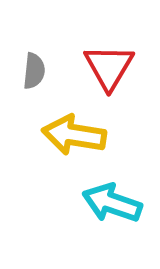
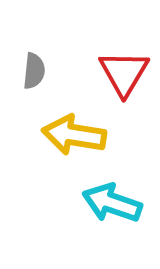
red triangle: moved 15 px right, 6 px down
